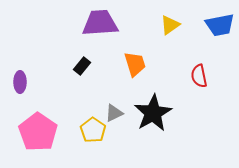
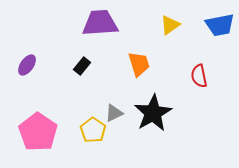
orange trapezoid: moved 4 px right
purple ellipse: moved 7 px right, 17 px up; rotated 35 degrees clockwise
